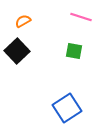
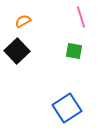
pink line: rotated 55 degrees clockwise
